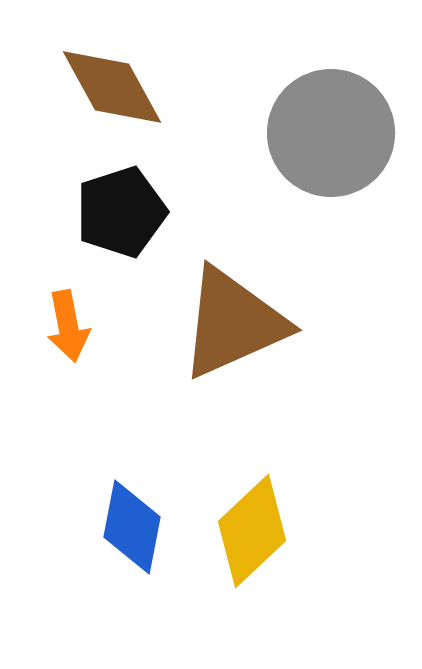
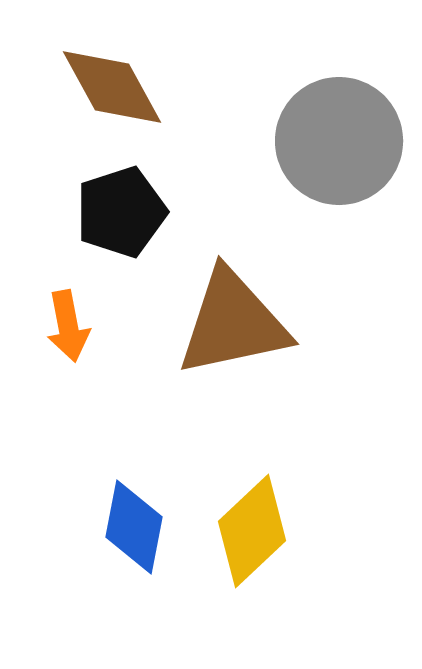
gray circle: moved 8 px right, 8 px down
brown triangle: rotated 12 degrees clockwise
blue diamond: moved 2 px right
